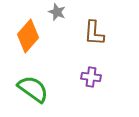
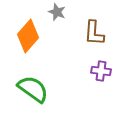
purple cross: moved 10 px right, 6 px up
